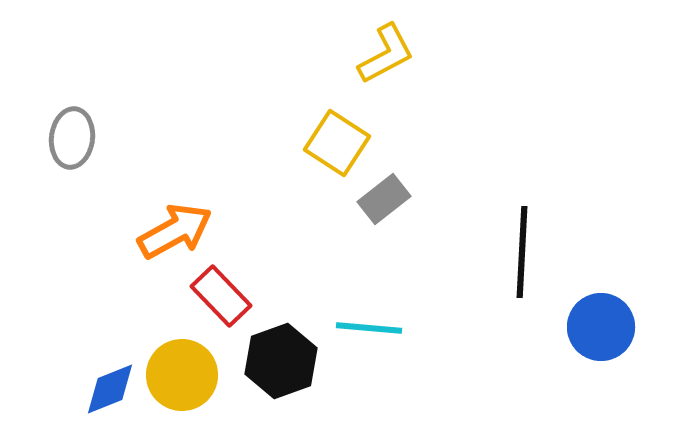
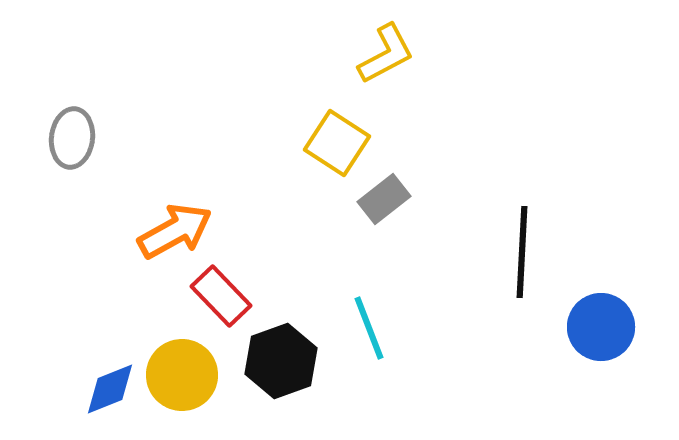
cyan line: rotated 64 degrees clockwise
